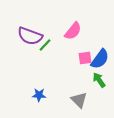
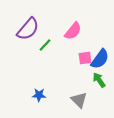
purple semicircle: moved 2 px left, 7 px up; rotated 70 degrees counterclockwise
